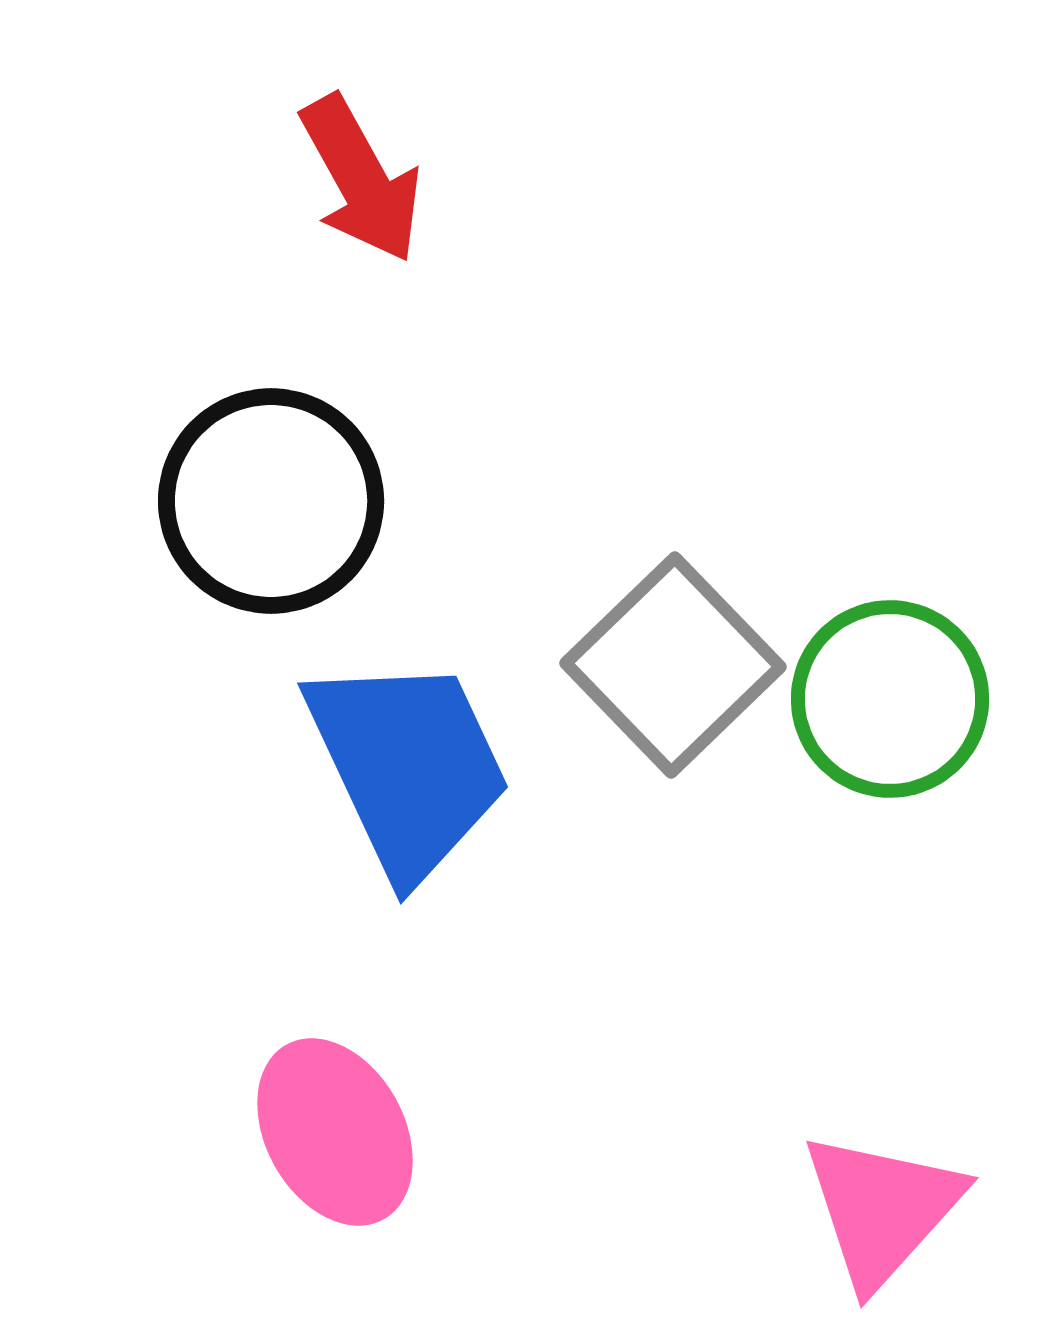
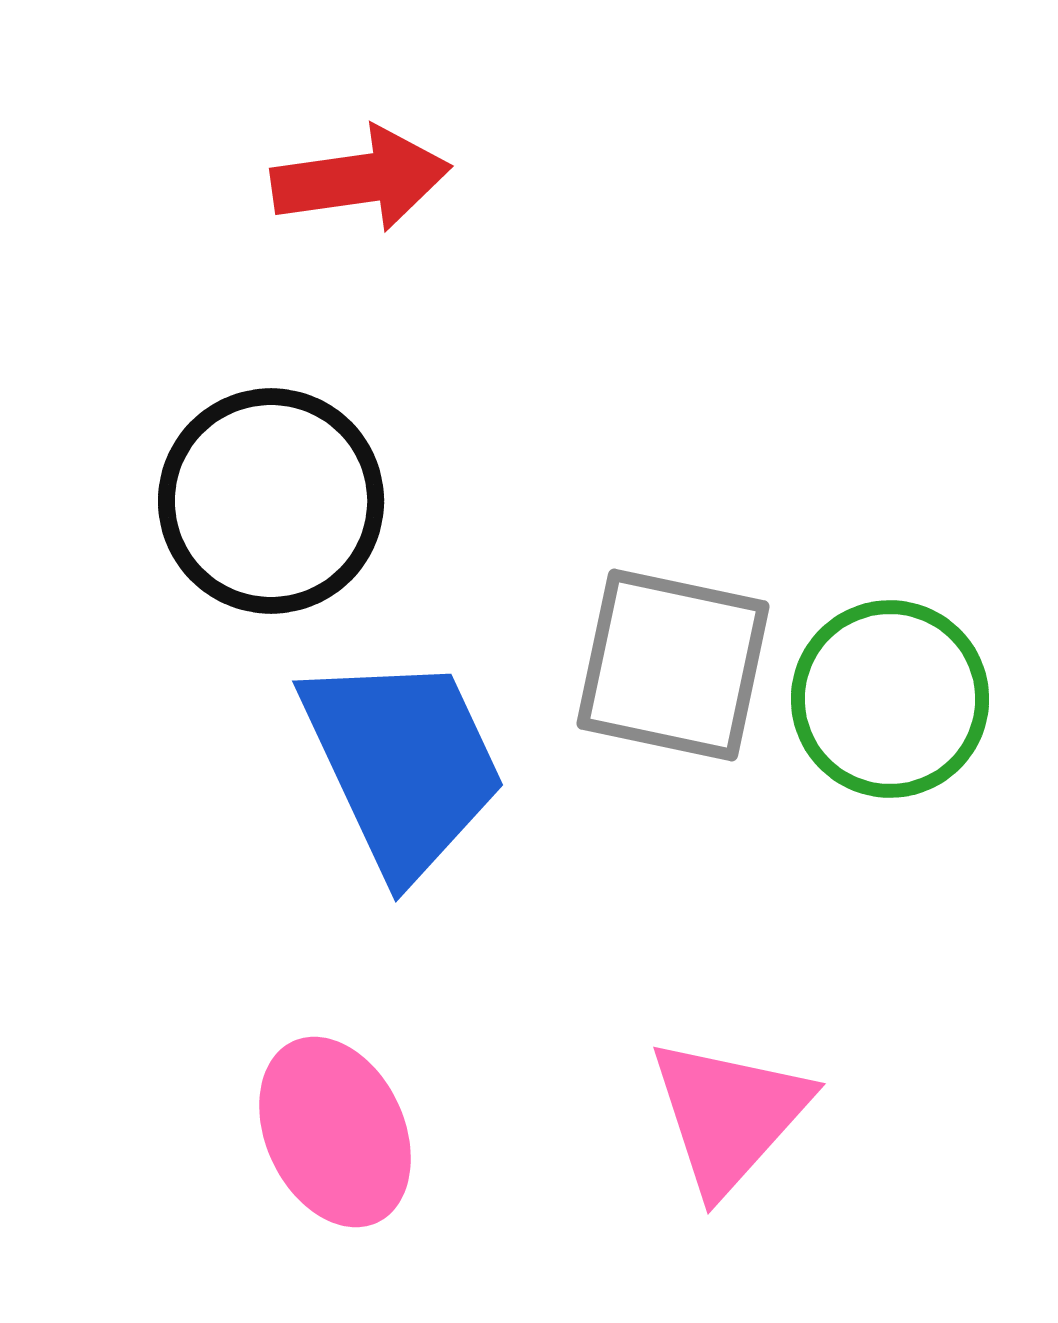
red arrow: rotated 69 degrees counterclockwise
gray square: rotated 34 degrees counterclockwise
blue trapezoid: moved 5 px left, 2 px up
pink ellipse: rotated 4 degrees clockwise
pink triangle: moved 153 px left, 94 px up
